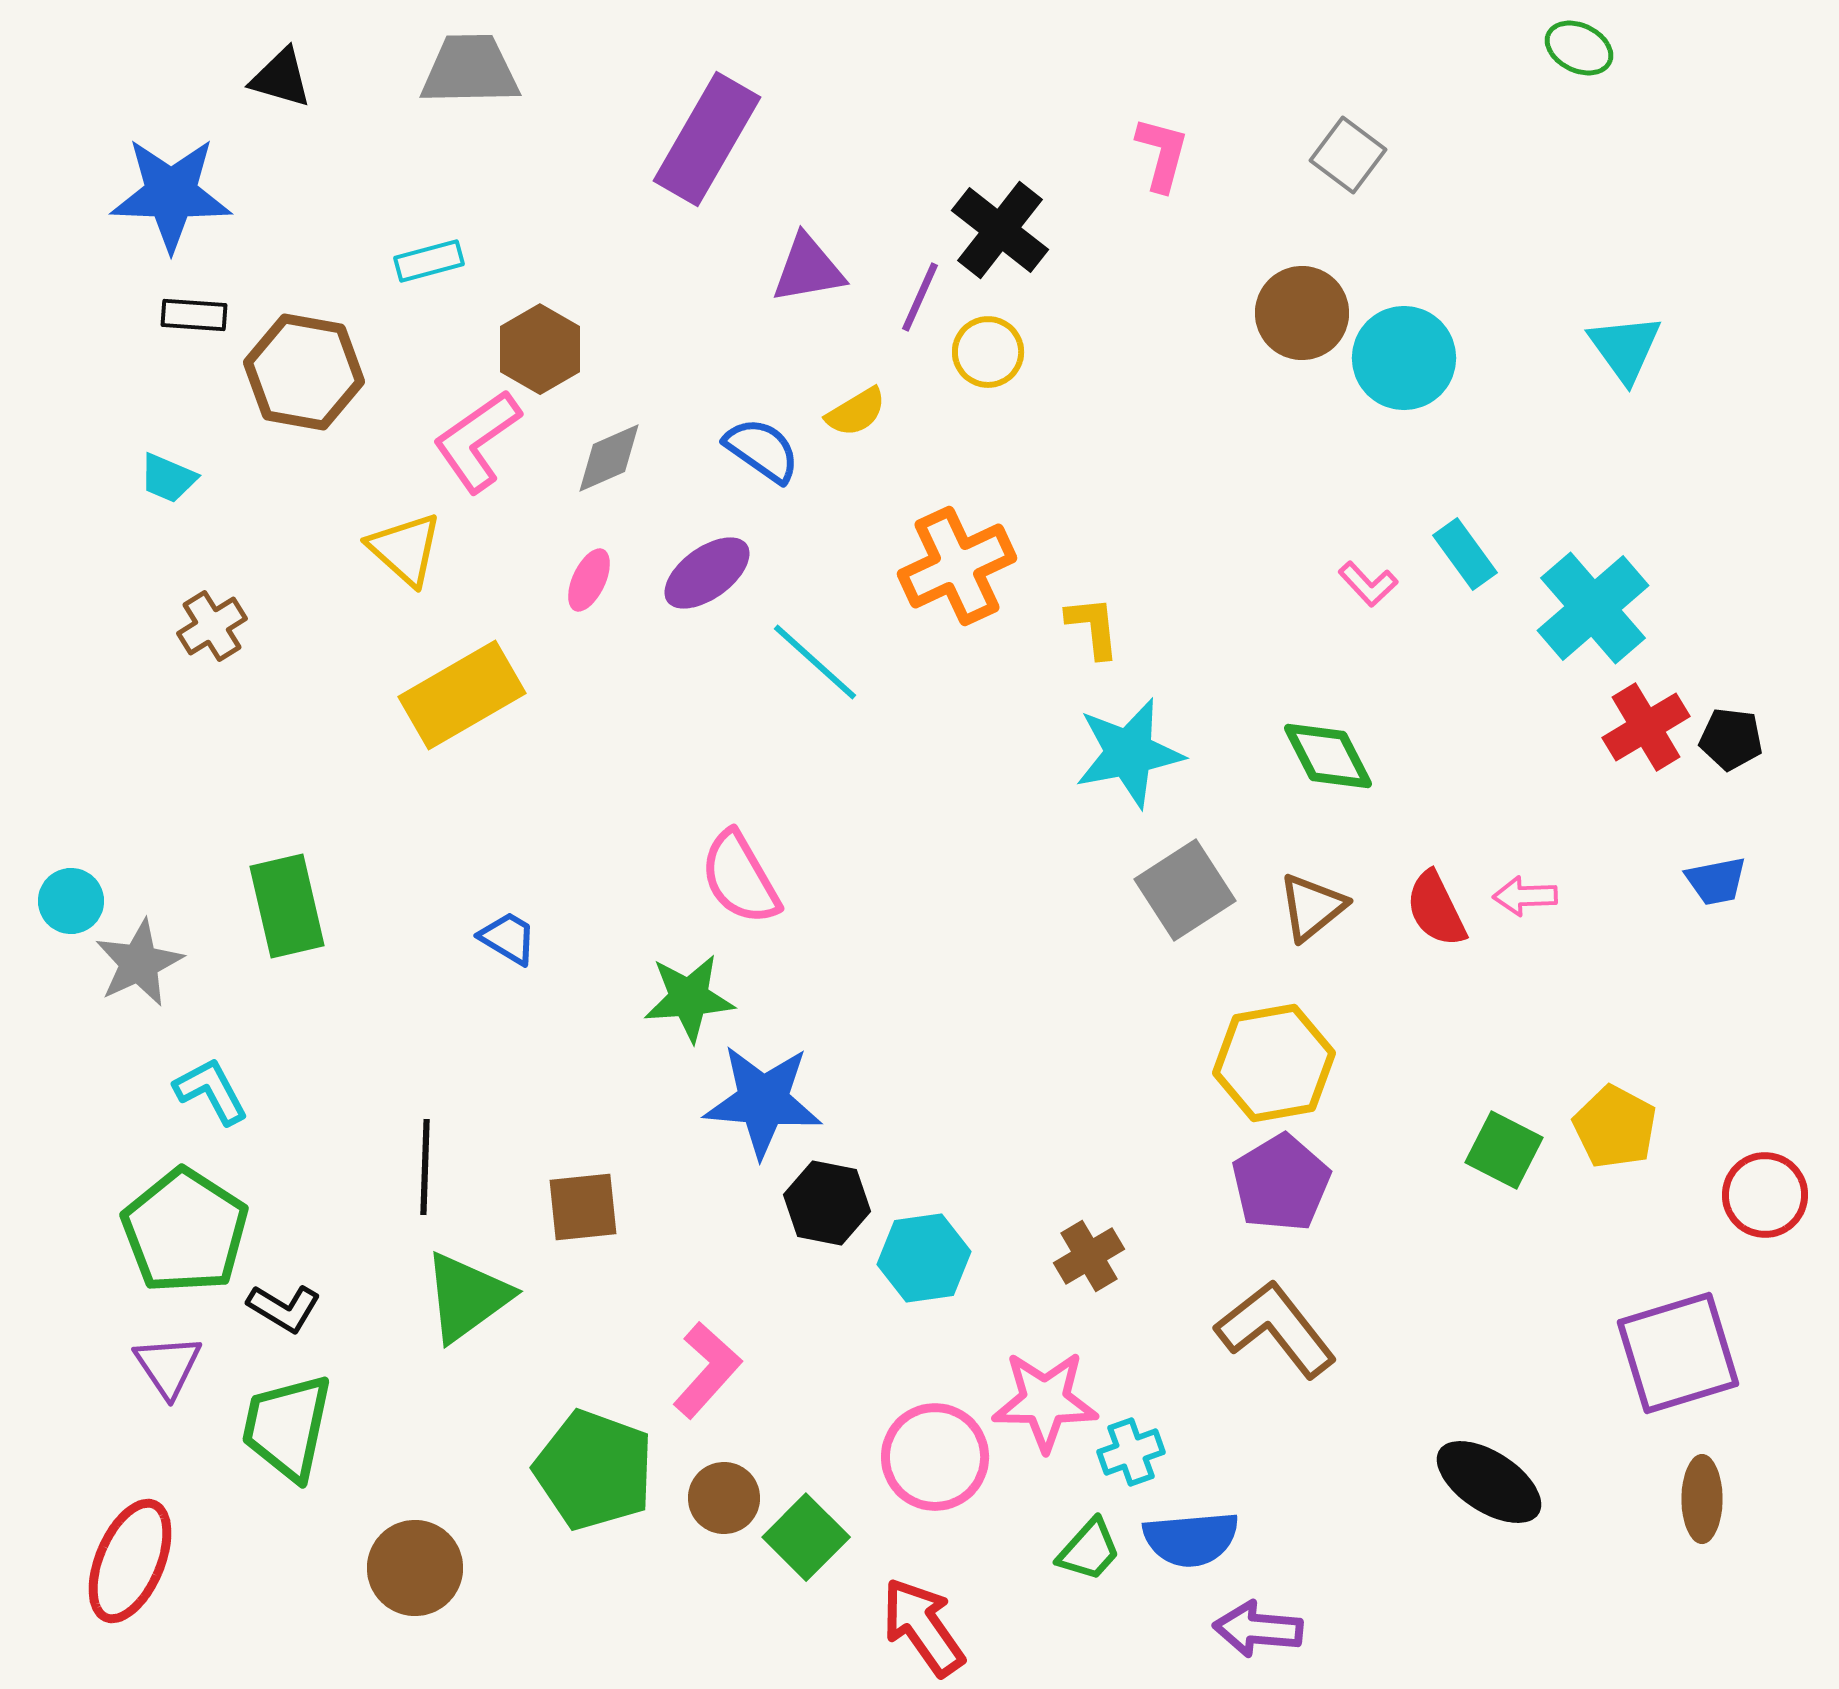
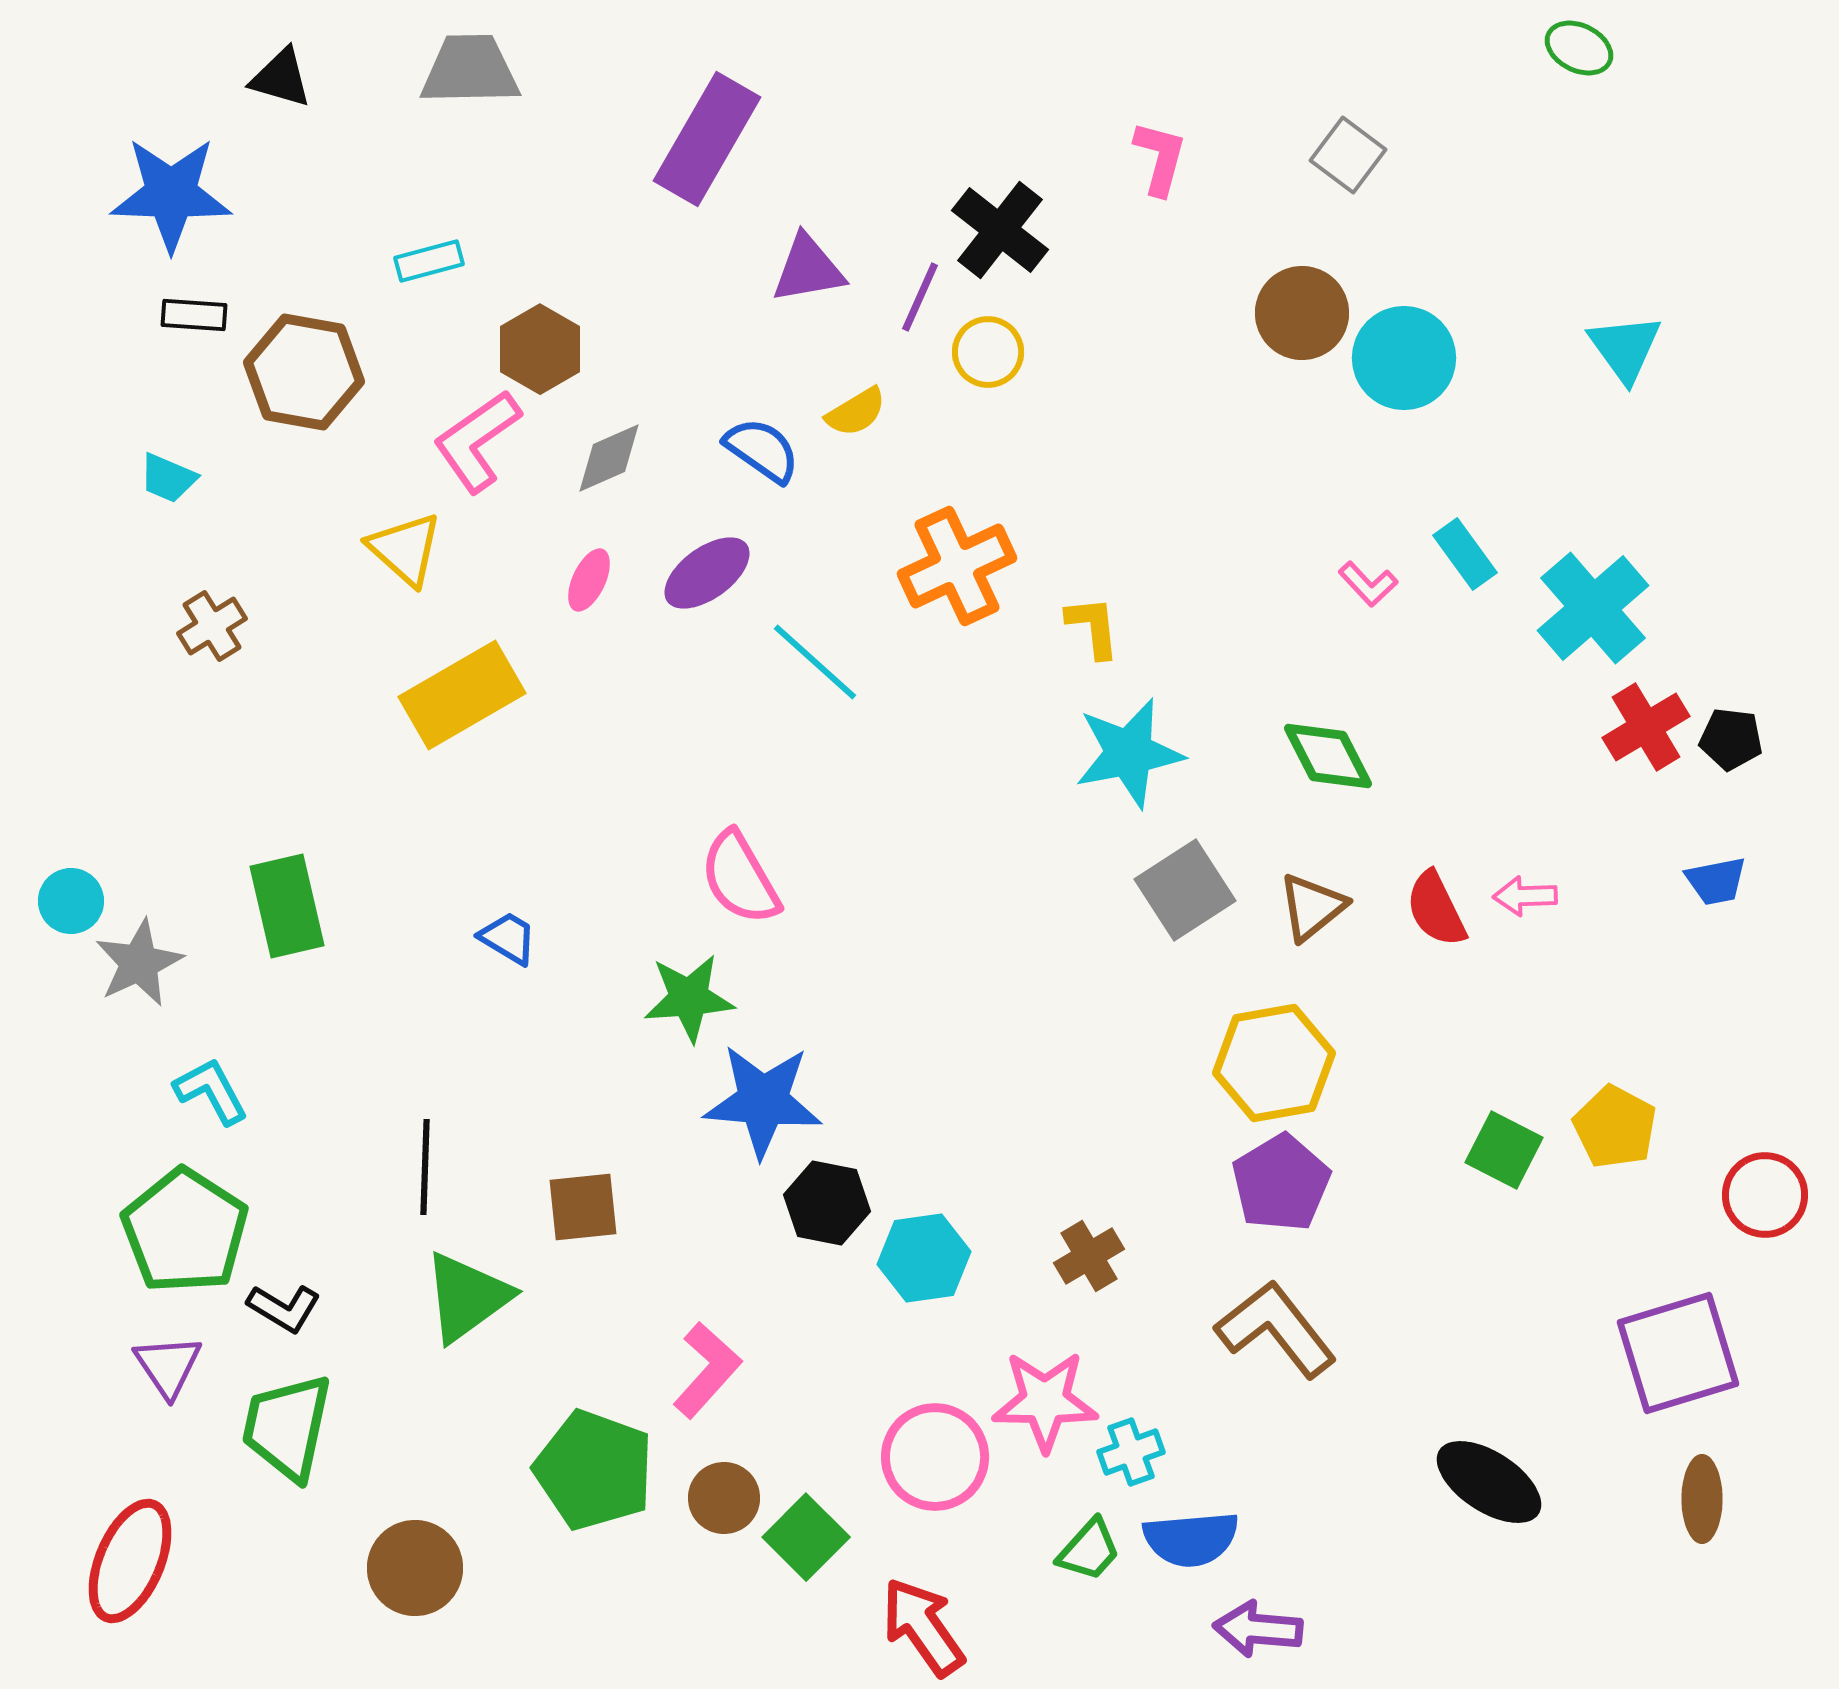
pink L-shape at (1162, 154): moved 2 px left, 4 px down
